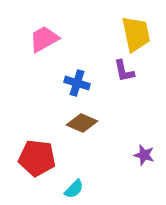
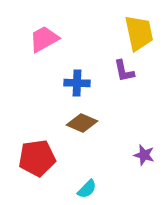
yellow trapezoid: moved 3 px right, 1 px up
blue cross: rotated 15 degrees counterclockwise
red pentagon: rotated 15 degrees counterclockwise
cyan semicircle: moved 13 px right
